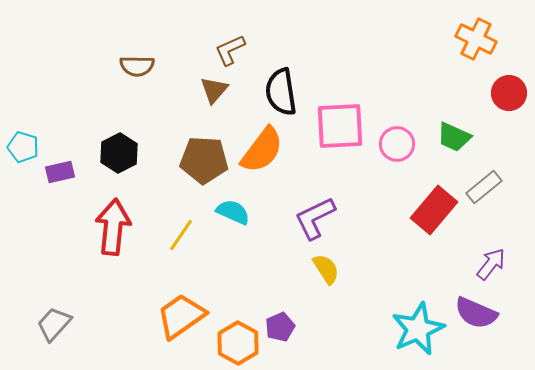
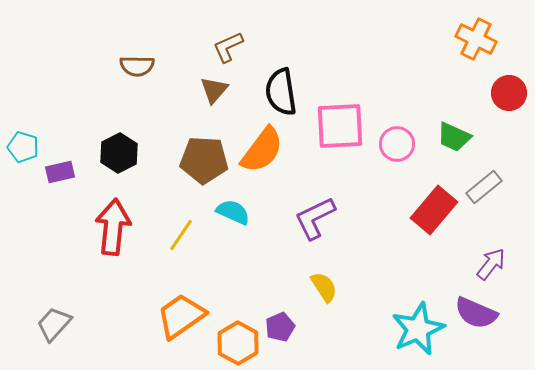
brown L-shape: moved 2 px left, 3 px up
yellow semicircle: moved 2 px left, 18 px down
